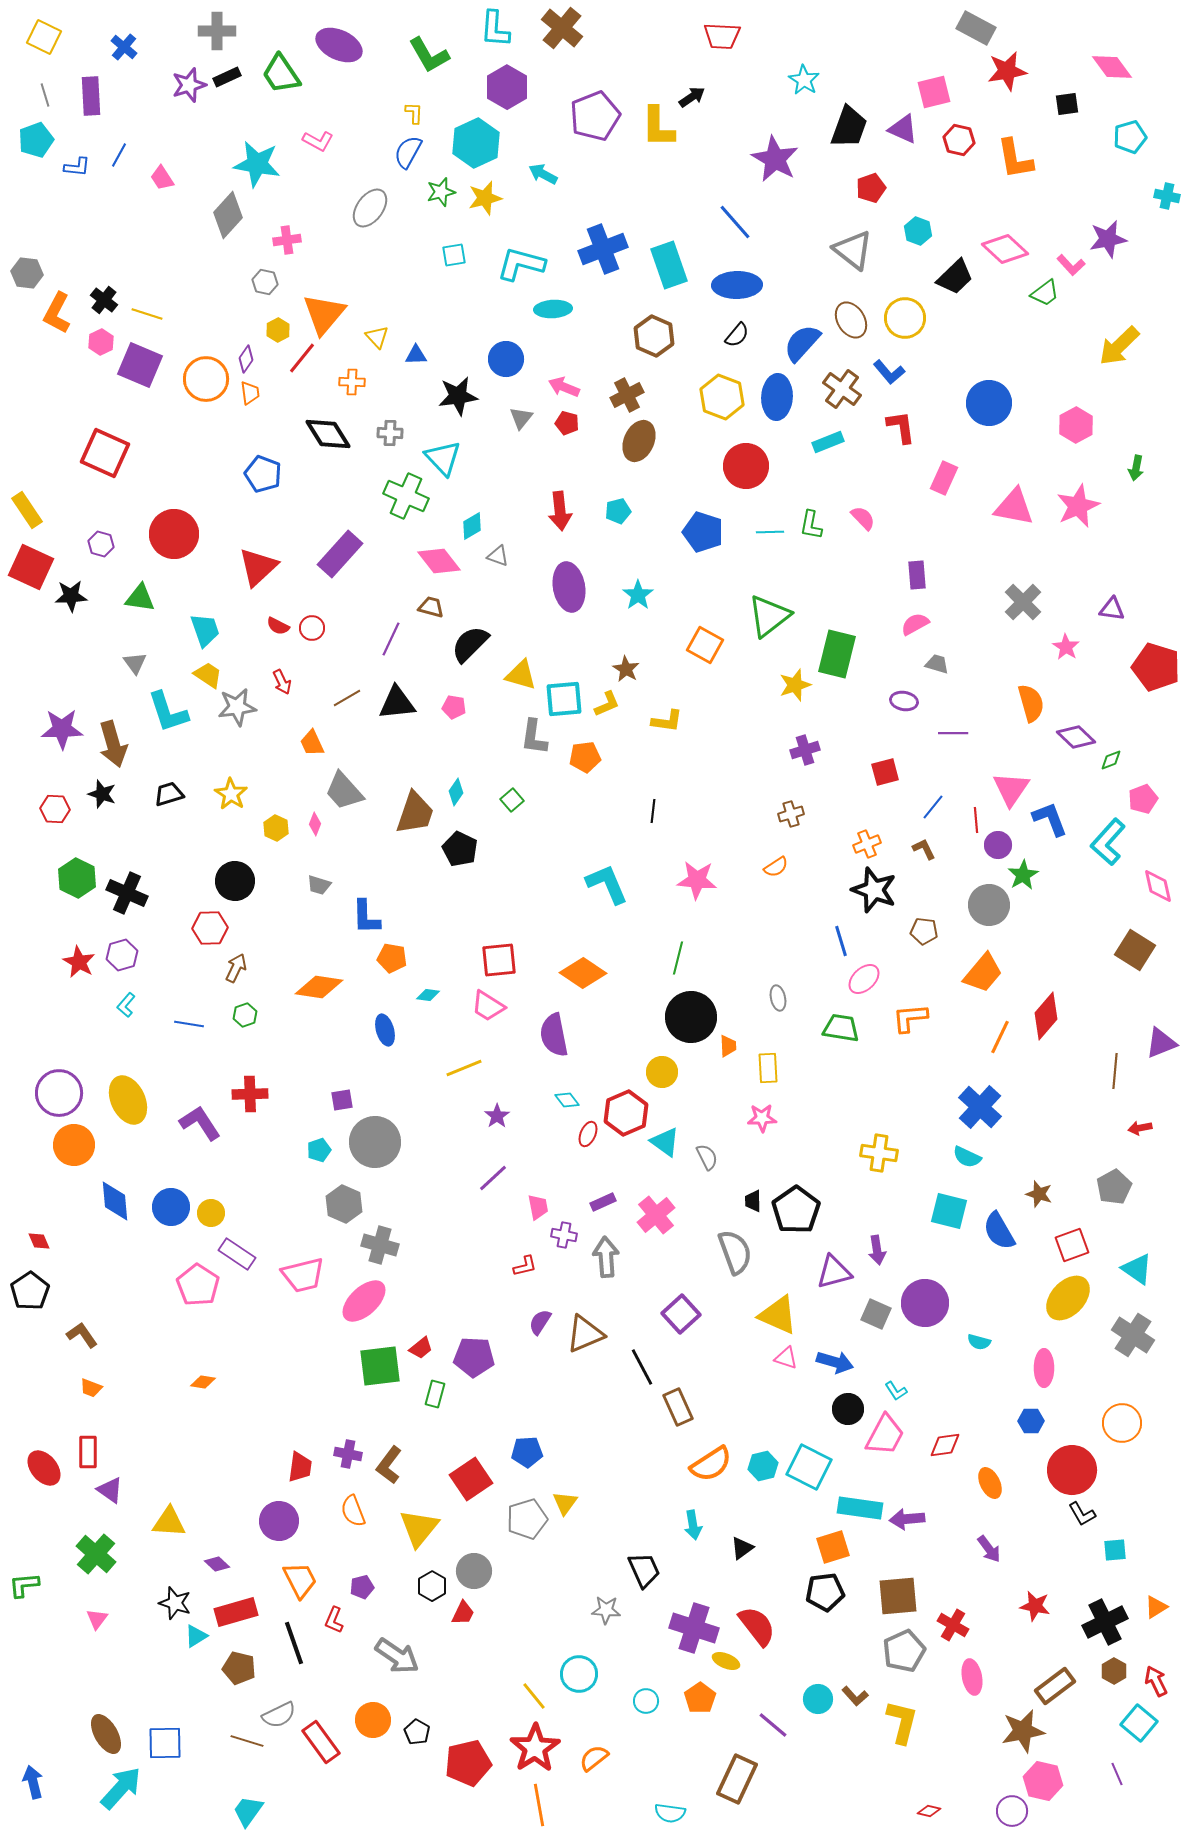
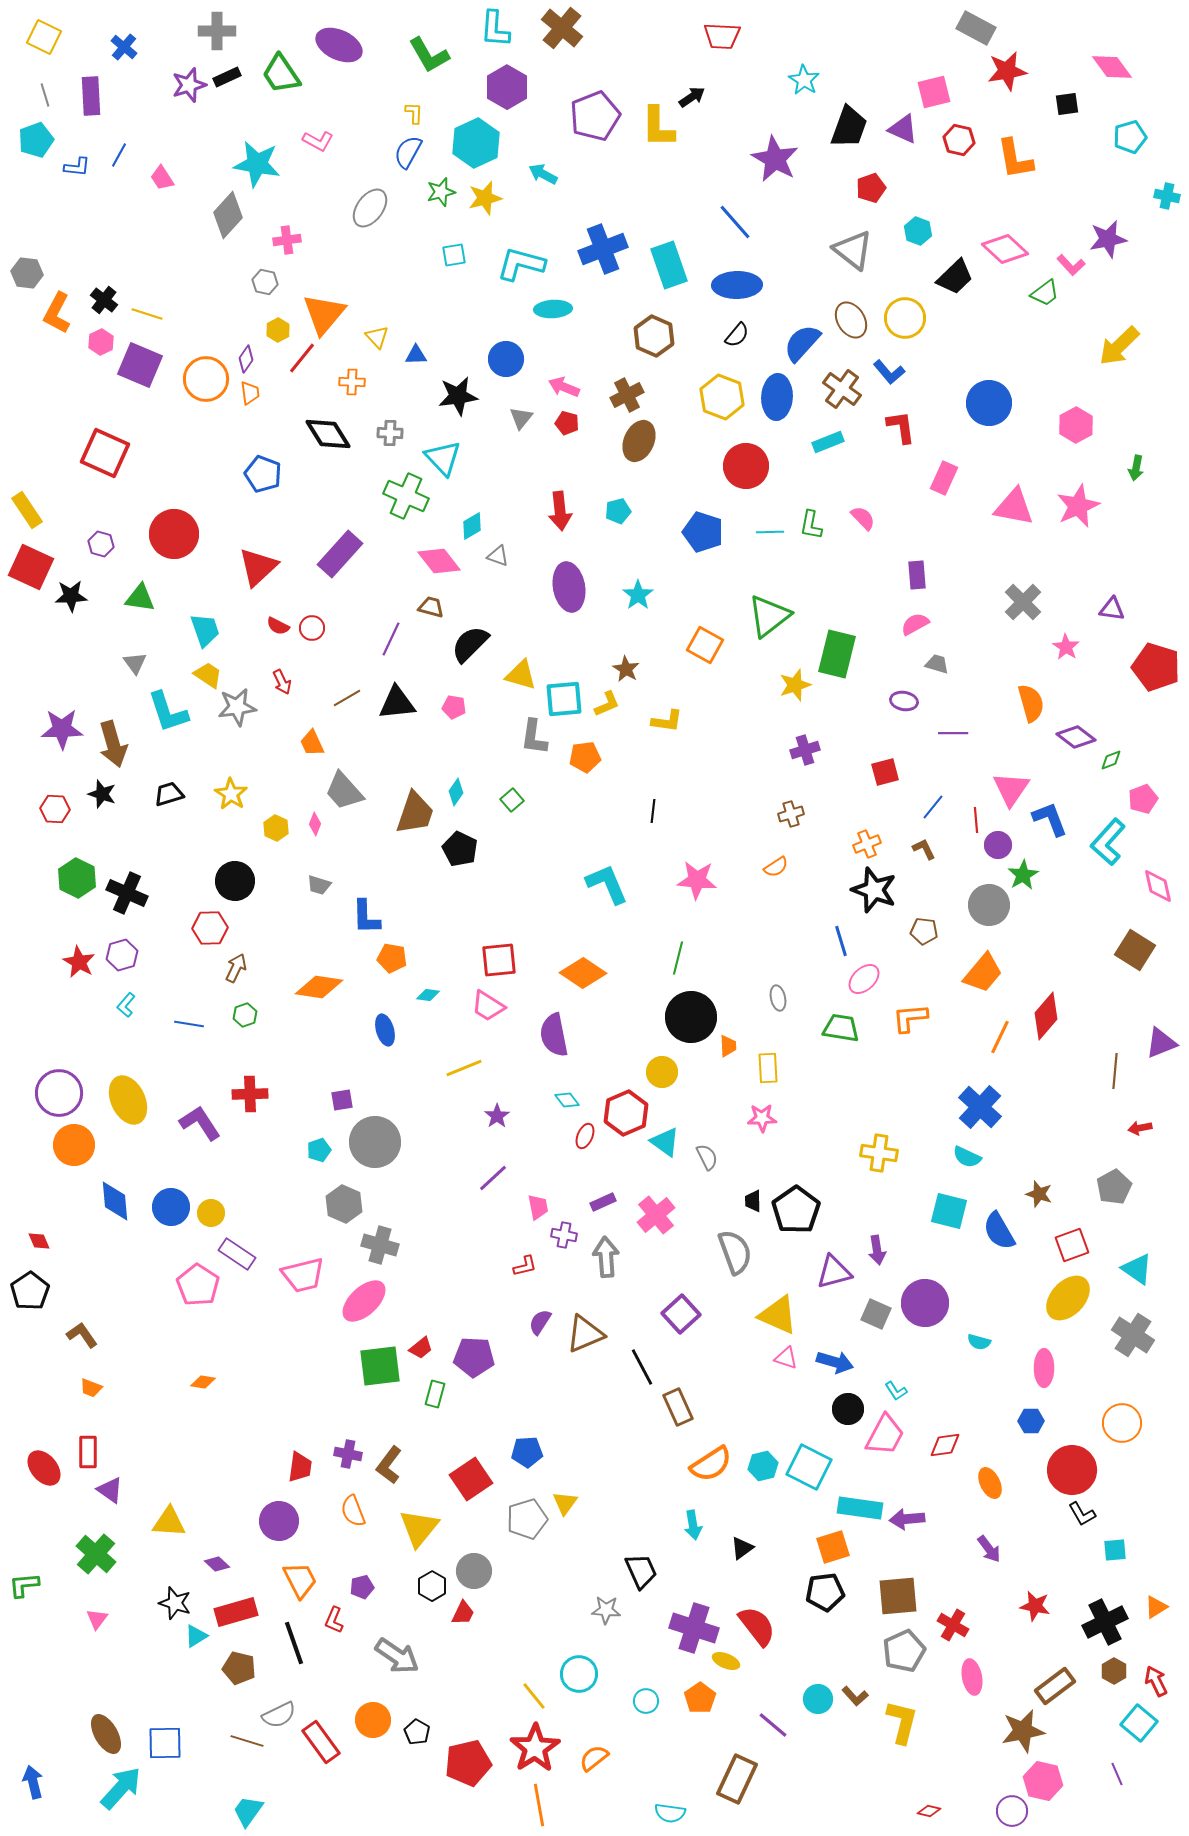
purple diamond at (1076, 737): rotated 6 degrees counterclockwise
red ellipse at (588, 1134): moved 3 px left, 2 px down
black trapezoid at (644, 1570): moved 3 px left, 1 px down
